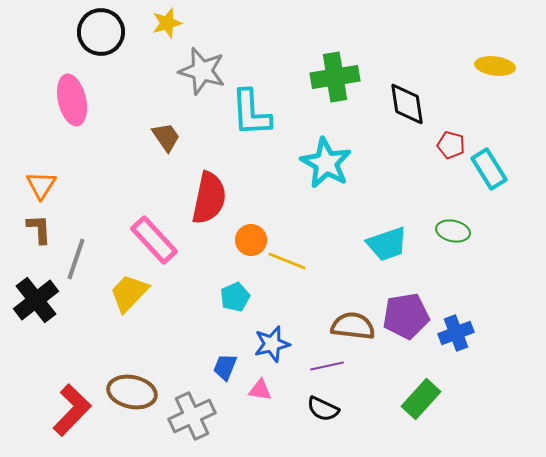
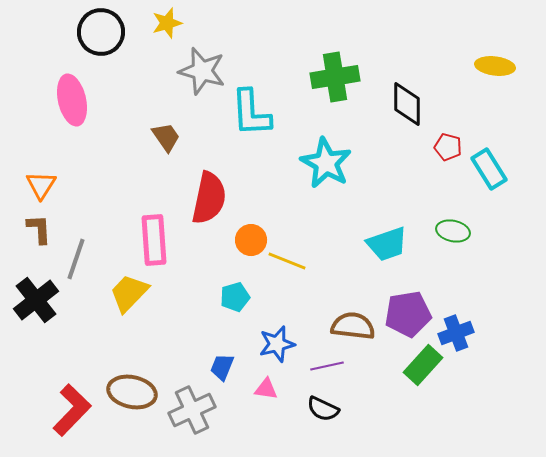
black diamond: rotated 9 degrees clockwise
red pentagon: moved 3 px left, 2 px down
pink rectangle: rotated 39 degrees clockwise
cyan pentagon: rotated 8 degrees clockwise
purple pentagon: moved 2 px right, 2 px up
blue star: moved 5 px right
blue trapezoid: moved 3 px left
pink triangle: moved 6 px right, 1 px up
green rectangle: moved 2 px right, 34 px up
gray cross: moved 6 px up
